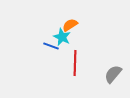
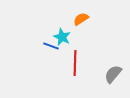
orange semicircle: moved 11 px right, 6 px up
